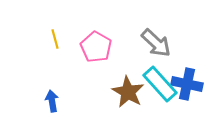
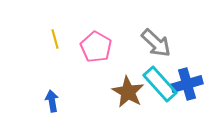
blue cross: rotated 28 degrees counterclockwise
